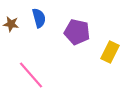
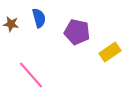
yellow rectangle: rotated 30 degrees clockwise
